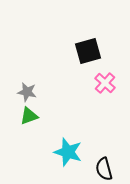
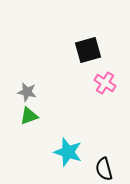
black square: moved 1 px up
pink cross: rotated 10 degrees counterclockwise
